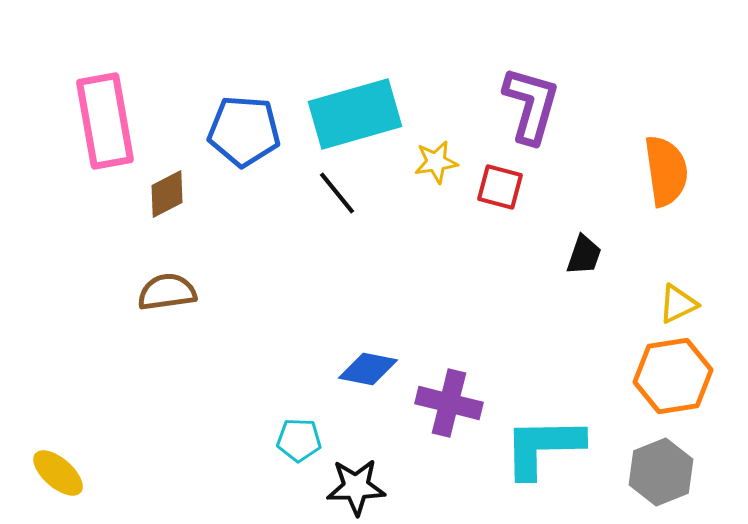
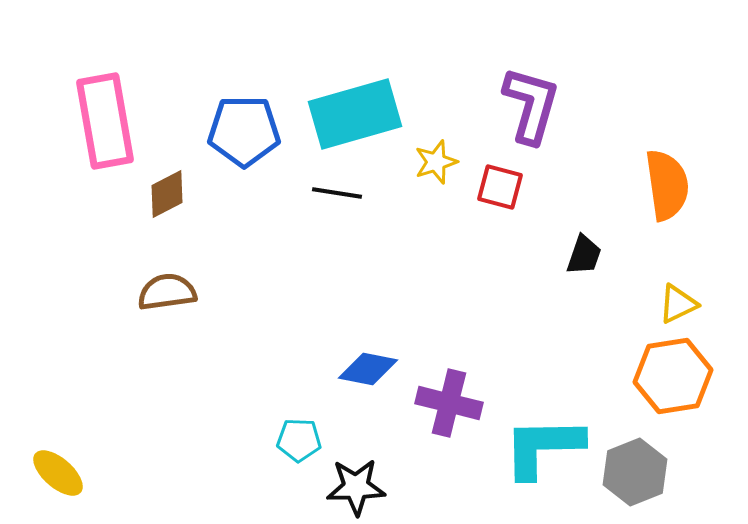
blue pentagon: rotated 4 degrees counterclockwise
yellow star: rotated 9 degrees counterclockwise
orange semicircle: moved 1 px right, 14 px down
black line: rotated 42 degrees counterclockwise
gray hexagon: moved 26 px left
